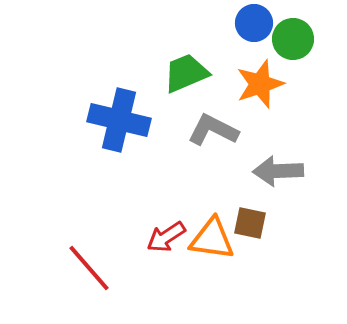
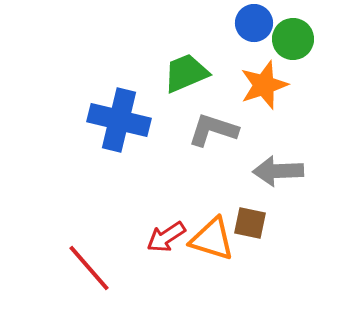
orange star: moved 4 px right, 1 px down
gray L-shape: rotated 9 degrees counterclockwise
orange triangle: rotated 9 degrees clockwise
